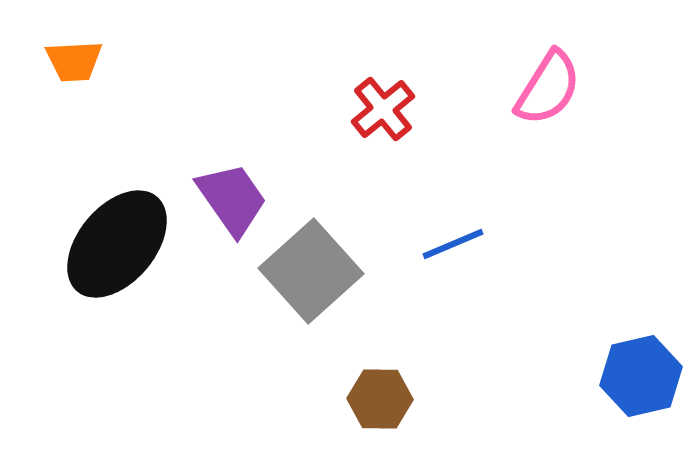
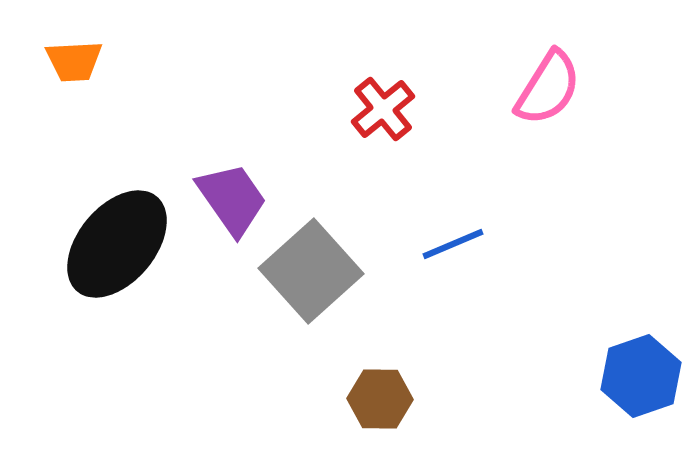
blue hexagon: rotated 6 degrees counterclockwise
